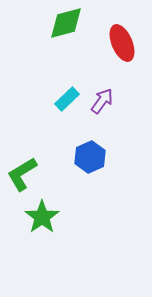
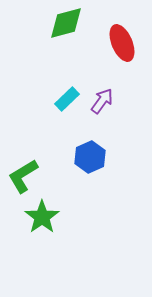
green L-shape: moved 1 px right, 2 px down
